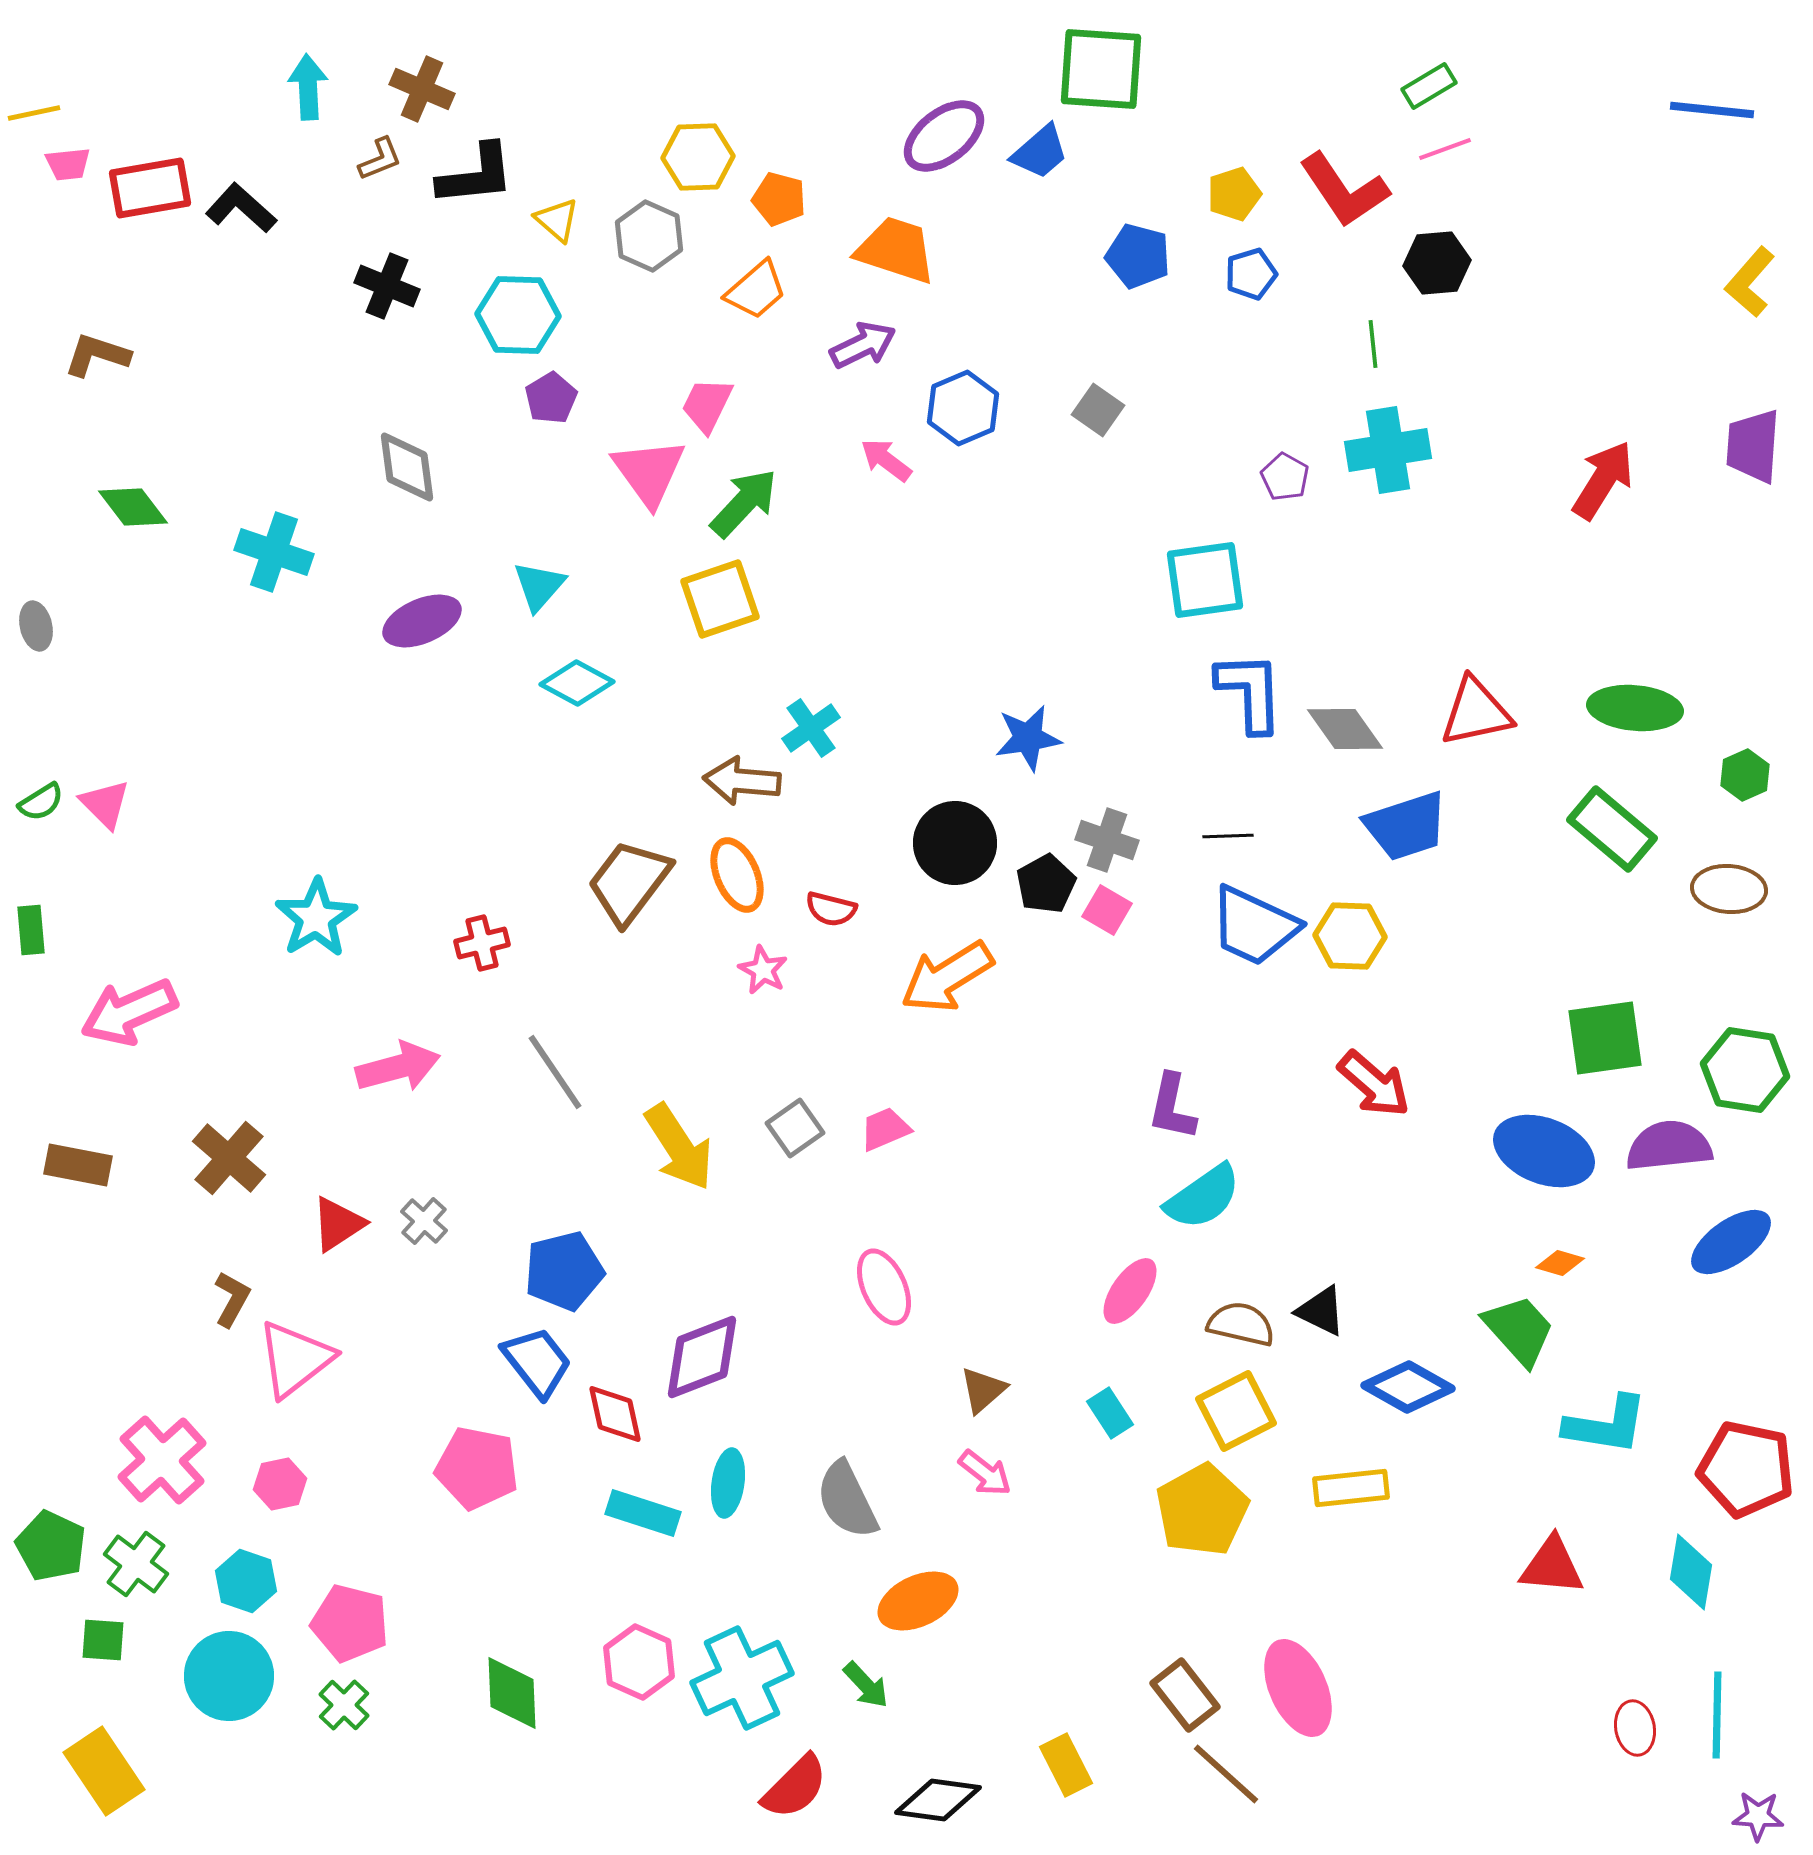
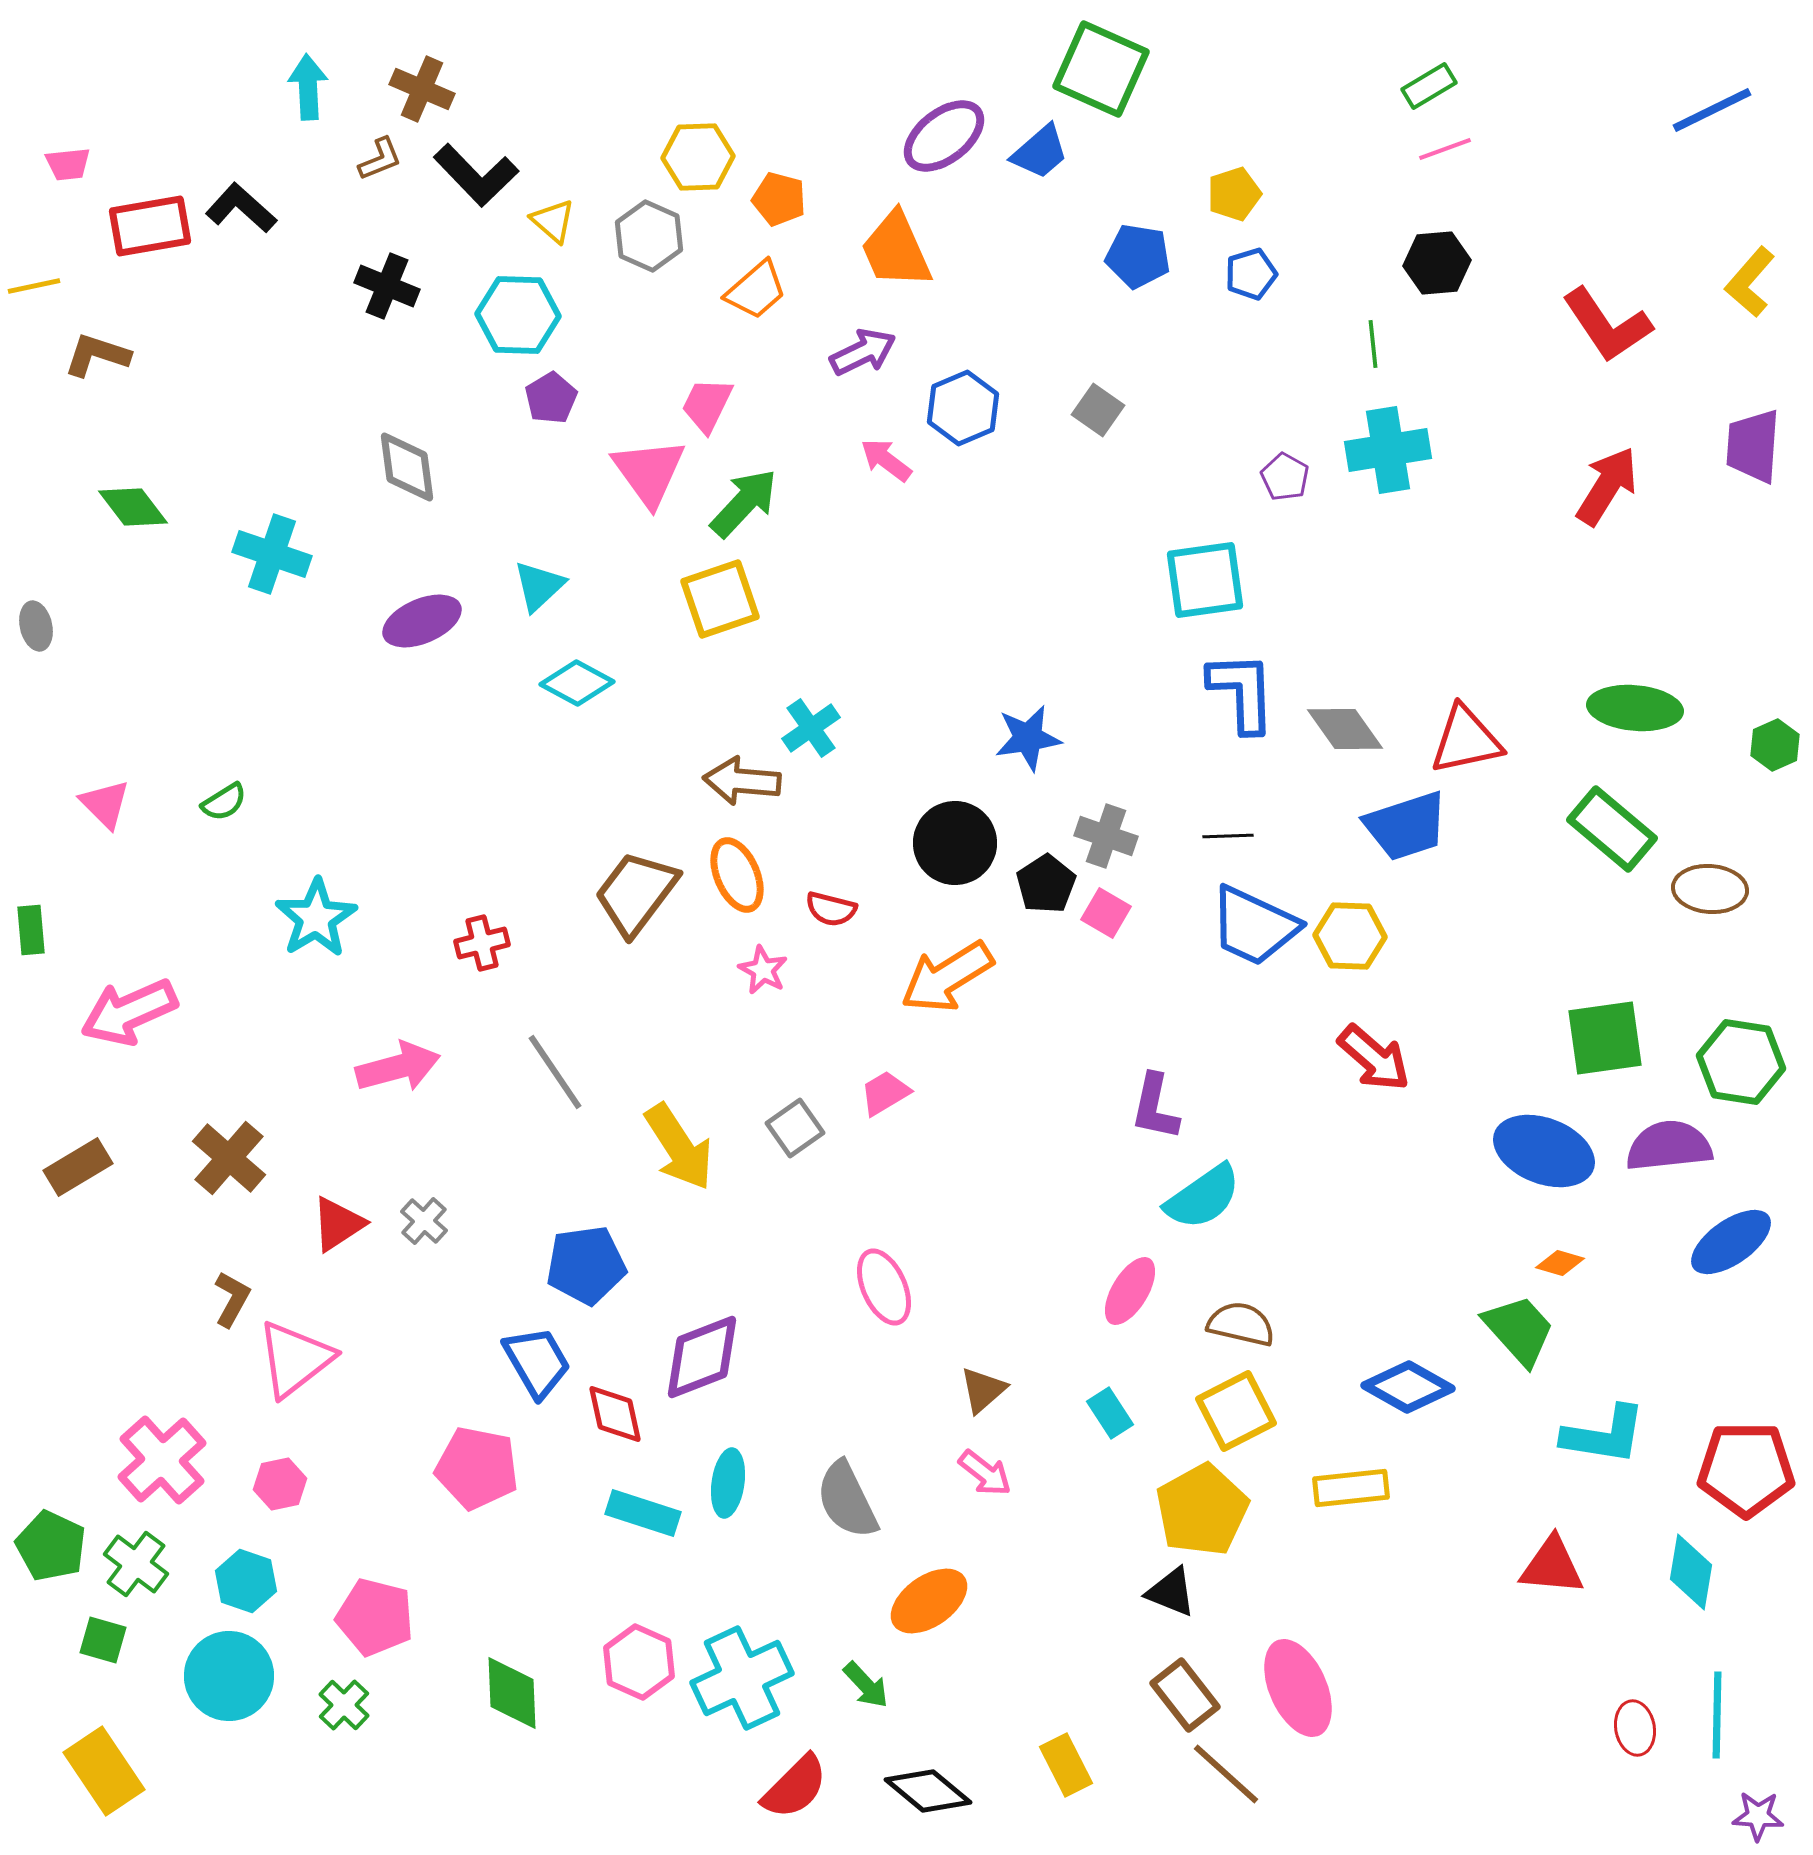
green square at (1101, 69): rotated 20 degrees clockwise
blue line at (1712, 110): rotated 32 degrees counterclockwise
yellow line at (34, 113): moved 173 px down
black L-shape at (476, 175): rotated 52 degrees clockwise
red rectangle at (150, 188): moved 38 px down
red L-shape at (1344, 190): moved 263 px right, 135 px down
yellow triangle at (557, 220): moved 4 px left, 1 px down
orange trapezoid at (896, 250): rotated 132 degrees counterclockwise
blue pentagon at (1138, 256): rotated 6 degrees counterclockwise
purple arrow at (863, 345): moved 7 px down
red arrow at (1603, 480): moved 4 px right, 6 px down
cyan cross at (274, 552): moved 2 px left, 2 px down
cyan triangle at (539, 586): rotated 6 degrees clockwise
blue L-shape at (1250, 692): moved 8 px left
red triangle at (1476, 712): moved 10 px left, 28 px down
green hexagon at (1745, 775): moved 30 px right, 30 px up
green semicircle at (41, 802): moved 183 px right
gray cross at (1107, 840): moved 1 px left, 4 px up
brown trapezoid at (629, 882): moved 7 px right, 11 px down
black pentagon at (1046, 884): rotated 4 degrees counterclockwise
brown ellipse at (1729, 889): moved 19 px left
pink square at (1107, 910): moved 1 px left, 3 px down
green hexagon at (1745, 1070): moved 4 px left, 8 px up
red arrow at (1374, 1084): moved 26 px up
purple L-shape at (1172, 1107): moved 17 px left
pink trapezoid at (885, 1129): moved 36 px up; rotated 8 degrees counterclockwise
brown rectangle at (78, 1165): moved 2 px down; rotated 42 degrees counterclockwise
blue pentagon at (564, 1271): moved 22 px right, 6 px up; rotated 6 degrees clockwise
pink ellipse at (1130, 1291): rotated 4 degrees counterclockwise
black triangle at (1321, 1311): moved 150 px left, 281 px down; rotated 4 degrees counterclockwise
blue trapezoid at (537, 1362): rotated 8 degrees clockwise
cyan L-shape at (1606, 1425): moved 2 px left, 10 px down
red pentagon at (1746, 1469): rotated 12 degrees counterclockwise
orange ellipse at (918, 1601): moved 11 px right; rotated 10 degrees counterclockwise
pink pentagon at (350, 1623): moved 25 px right, 6 px up
green square at (103, 1640): rotated 12 degrees clockwise
black diamond at (938, 1800): moved 10 px left, 9 px up; rotated 32 degrees clockwise
